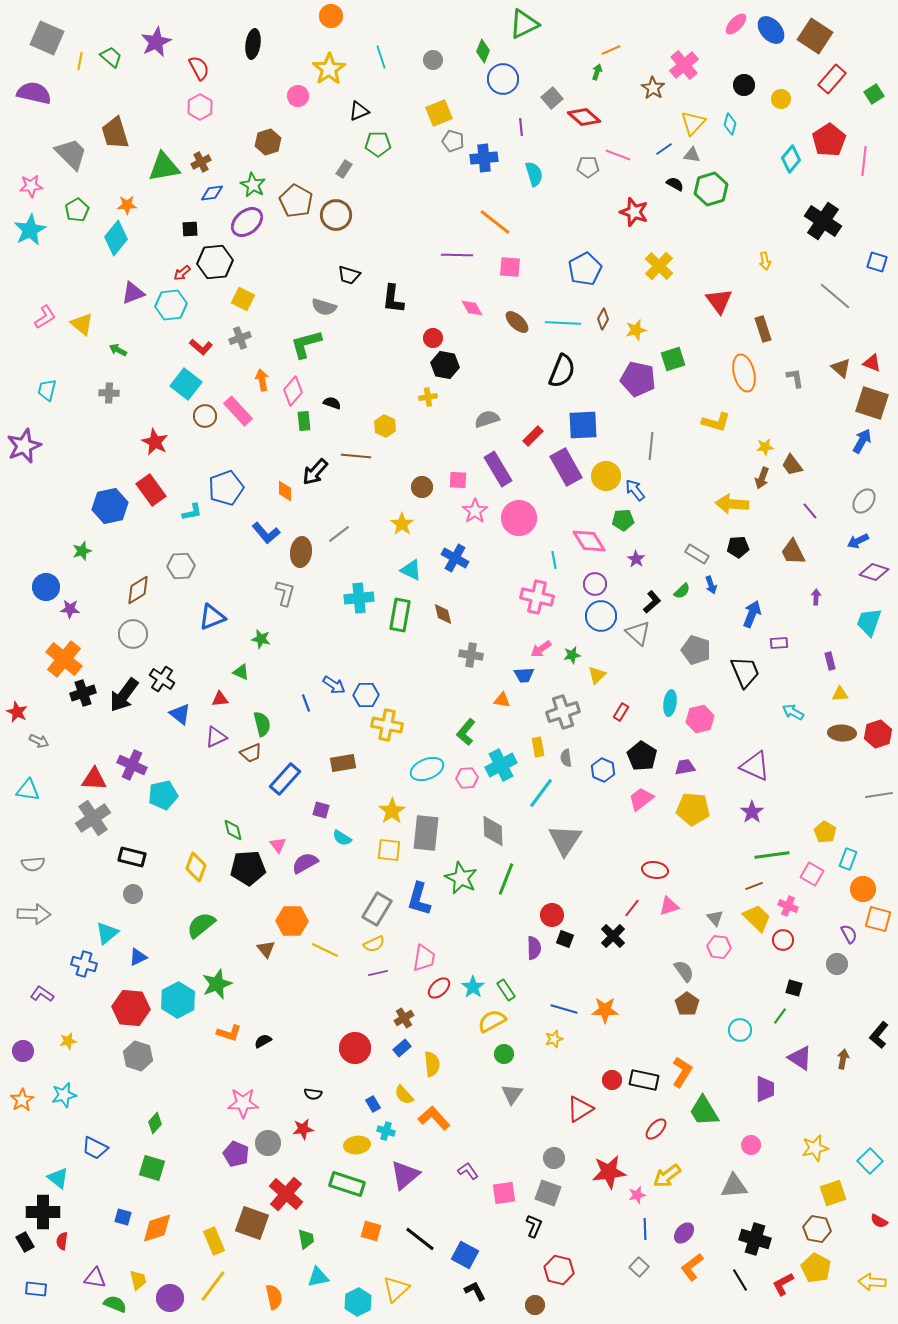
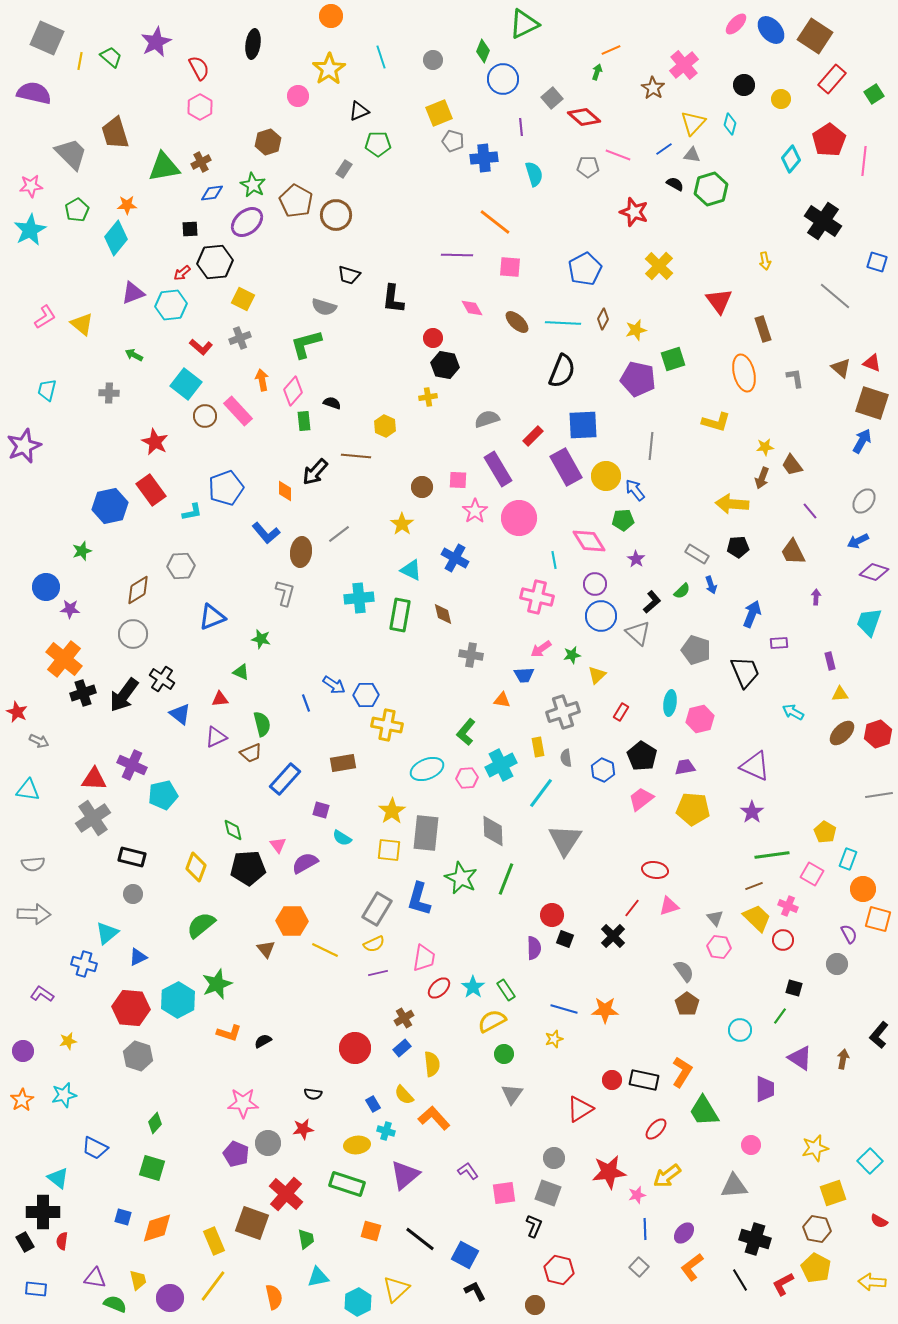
green arrow at (118, 350): moved 16 px right, 5 px down
brown ellipse at (842, 733): rotated 48 degrees counterclockwise
